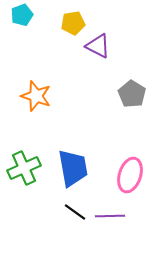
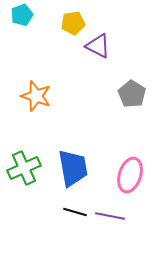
black line: rotated 20 degrees counterclockwise
purple line: rotated 12 degrees clockwise
